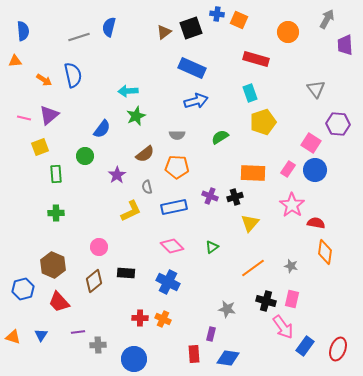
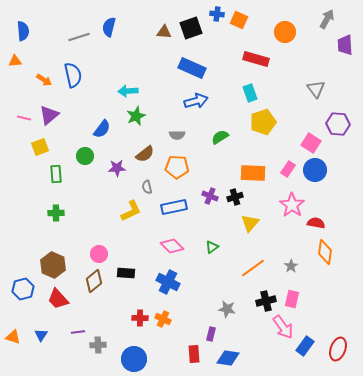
brown triangle at (164, 32): rotated 42 degrees clockwise
orange circle at (288, 32): moved 3 px left
purple star at (117, 175): moved 7 px up; rotated 30 degrees clockwise
pink circle at (99, 247): moved 7 px down
gray star at (291, 266): rotated 24 degrees clockwise
black cross at (266, 301): rotated 30 degrees counterclockwise
red trapezoid at (59, 302): moved 1 px left, 3 px up
